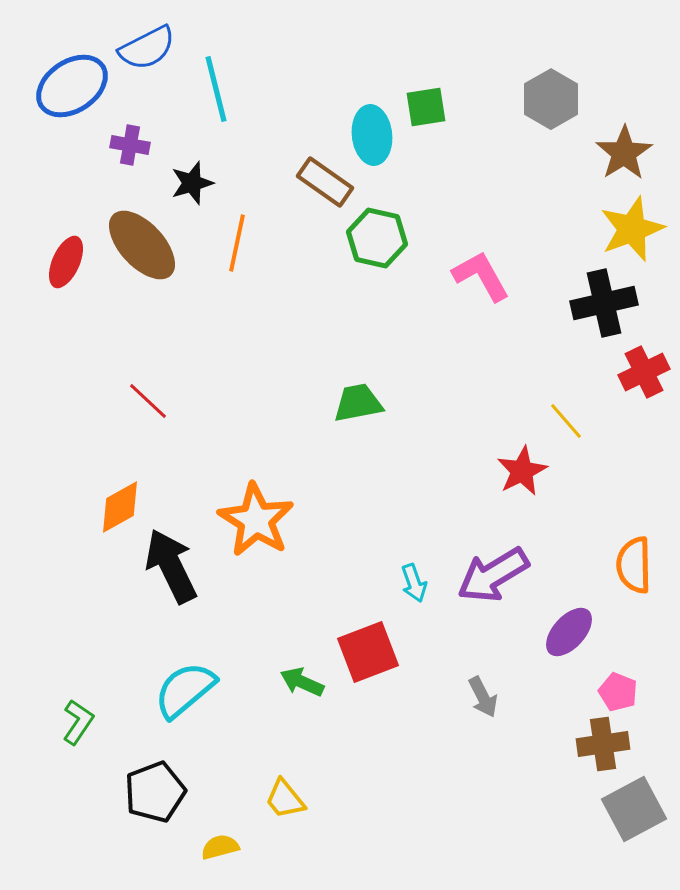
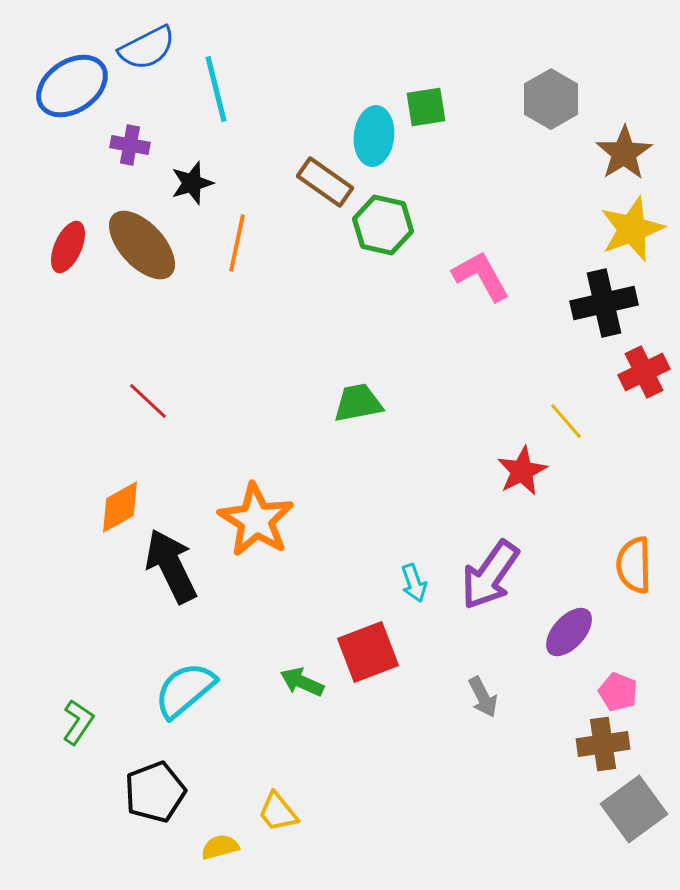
cyan ellipse: moved 2 px right, 1 px down; rotated 12 degrees clockwise
green hexagon: moved 6 px right, 13 px up
red ellipse: moved 2 px right, 15 px up
purple arrow: moved 3 px left; rotated 24 degrees counterclockwise
yellow trapezoid: moved 7 px left, 13 px down
gray square: rotated 8 degrees counterclockwise
